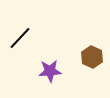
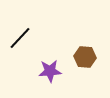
brown hexagon: moved 7 px left; rotated 20 degrees counterclockwise
